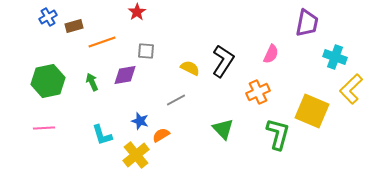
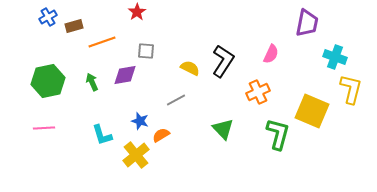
yellow L-shape: rotated 148 degrees clockwise
